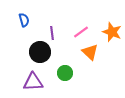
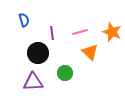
pink line: moved 1 px left; rotated 21 degrees clockwise
black circle: moved 2 px left, 1 px down
